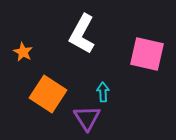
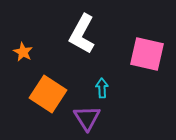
cyan arrow: moved 1 px left, 4 px up
